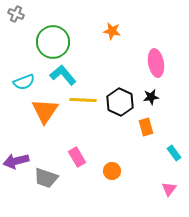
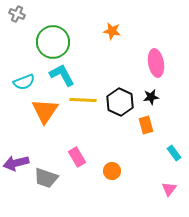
gray cross: moved 1 px right
cyan L-shape: moved 1 px left; rotated 12 degrees clockwise
orange rectangle: moved 2 px up
purple arrow: moved 2 px down
